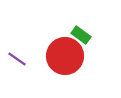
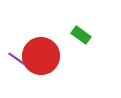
red circle: moved 24 px left
